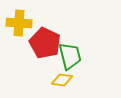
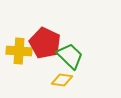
yellow cross: moved 28 px down
green trapezoid: rotated 32 degrees counterclockwise
